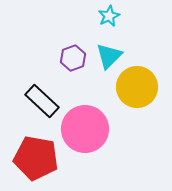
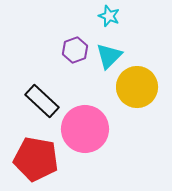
cyan star: rotated 25 degrees counterclockwise
purple hexagon: moved 2 px right, 8 px up
red pentagon: moved 1 px down
